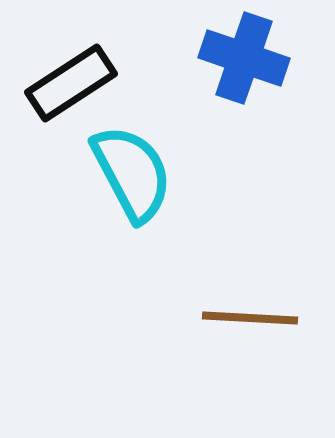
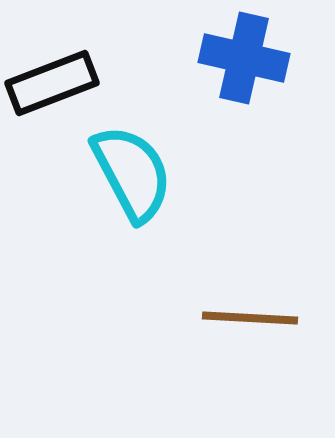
blue cross: rotated 6 degrees counterclockwise
black rectangle: moved 19 px left; rotated 12 degrees clockwise
